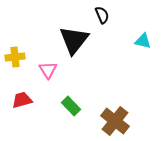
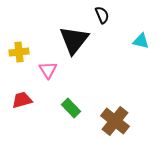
cyan triangle: moved 2 px left
yellow cross: moved 4 px right, 5 px up
green rectangle: moved 2 px down
